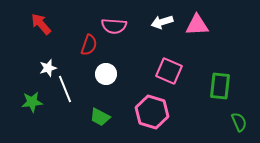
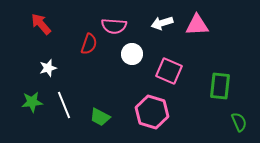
white arrow: moved 1 px down
red semicircle: moved 1 px up
white circle: moved 26 px right, 20 px up
white line: moved 1 px left, 16 px down
